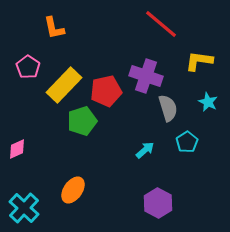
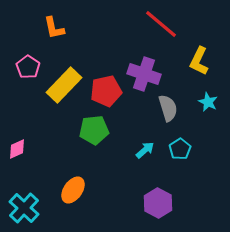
yellow L-shape: rotated 72 degrees counterclockwise
purple cross: moved 2 px left, 2 px up
green pentagon: moved 12 px right, 9 px down; rotated 12 degrees clockwise
cyan pentagon: moved 7 px left, 7 px down
